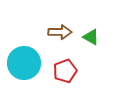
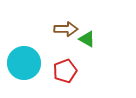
brown arrow: moved 6 px right, 3 px up
green triangle: moved 4 px left, 2 px down
